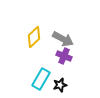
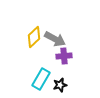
gray arrow: moved 8 px left
purple cross: rotated 28 degrees counterclockwise
